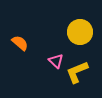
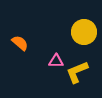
yellow circle: moved 4 px right
pink triangle: rotated 42 degrees counterclockwise
